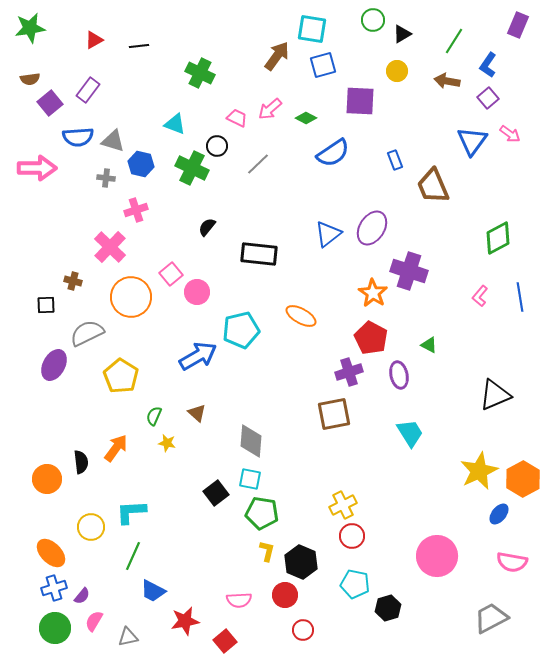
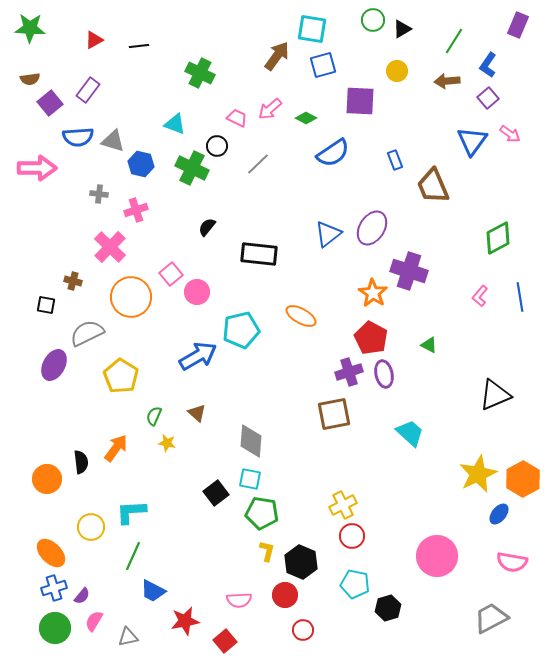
green star at (30, 28): rotated 12 degrees clockwise
black triangle at (402, 34): moved 5 px up
brown arrow at (447, 81): rotated 15 degrees counterclockwise
gray cross at (106, 178): moved 7 px left, 16 px down
black square at (46, 305): rotated 12 degrees clockwise
purple ellipse at (399, 375): moved 15 px left, 1 px up
cyan trapezoid at (410, 433): rotated 16 degrees counterclockwise
yellow star at (479, 471): moved 1 px left, 3 px down
